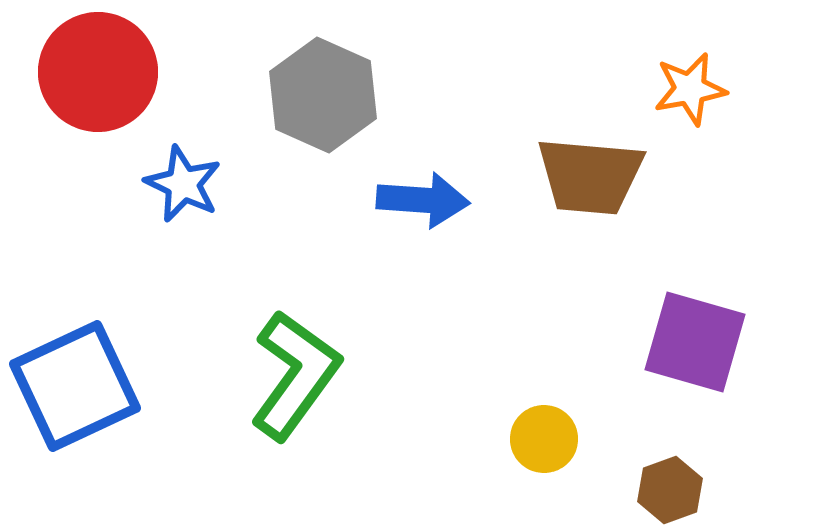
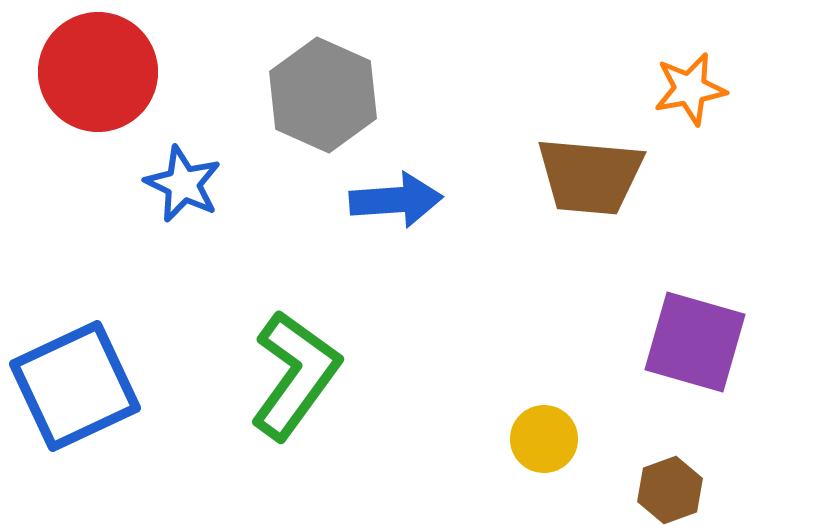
blue arrow: moved 27 px left; rotated 8 degrees counterclockwise
